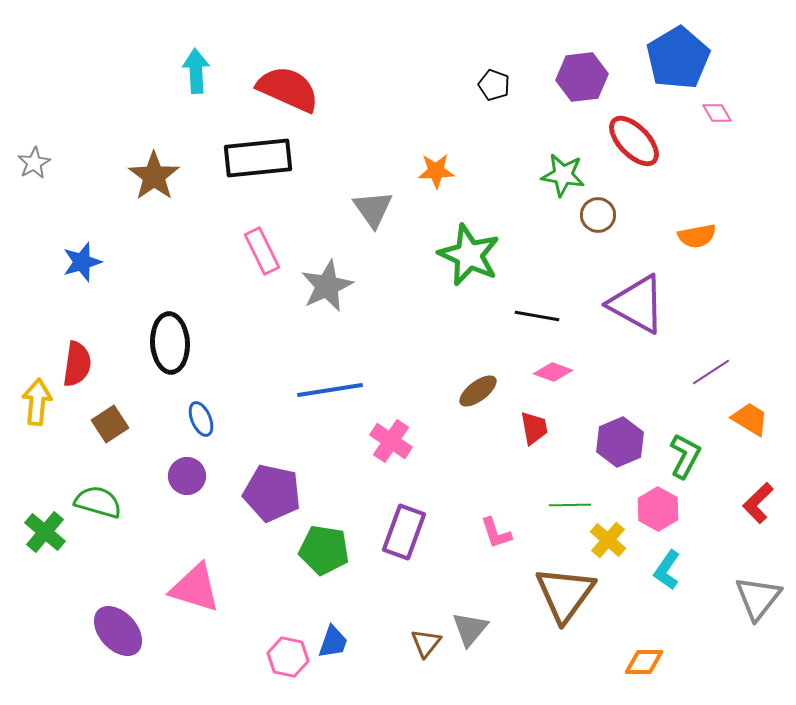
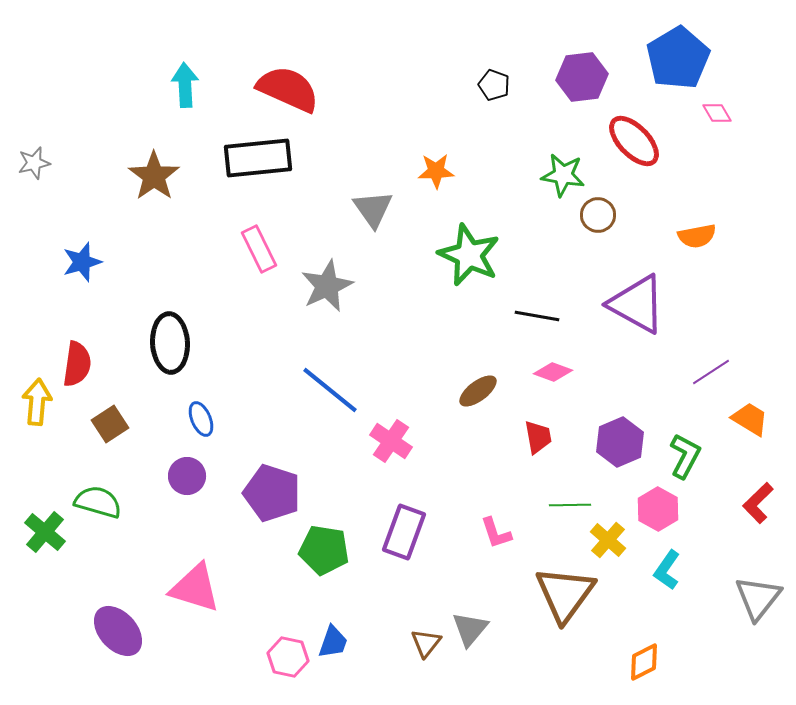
cyan arrow at (196, 71): moved 11 px left, 14 px down
gray star at (34, 163): rotated 16 degrees clockwise
pink rectangle at (262, 251): moved 3 px left, 2 px up
blue line at (330, 390): rotated 48 degrees clockwise
red trapezoid at (534, 428): moved 4 px right, 9 px down
purple pentagon at (272, 493): rotated 6 degrees clockwise
orange diamond at (644, 662): rotated 27 degrees counterclockwise
